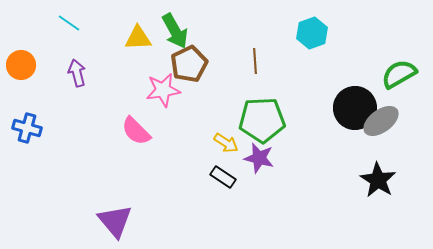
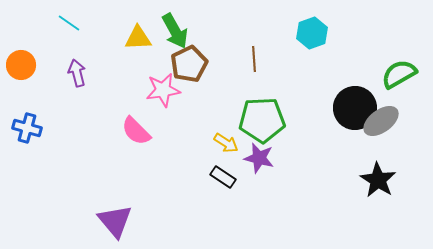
brown line: moved 1 px left, 2 px up
